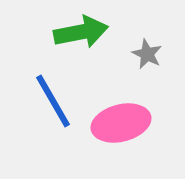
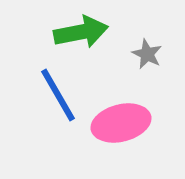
blue line: moved 5 px right, 6 px up
